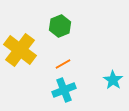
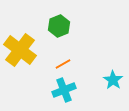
green hexagon: moved 1 px left
